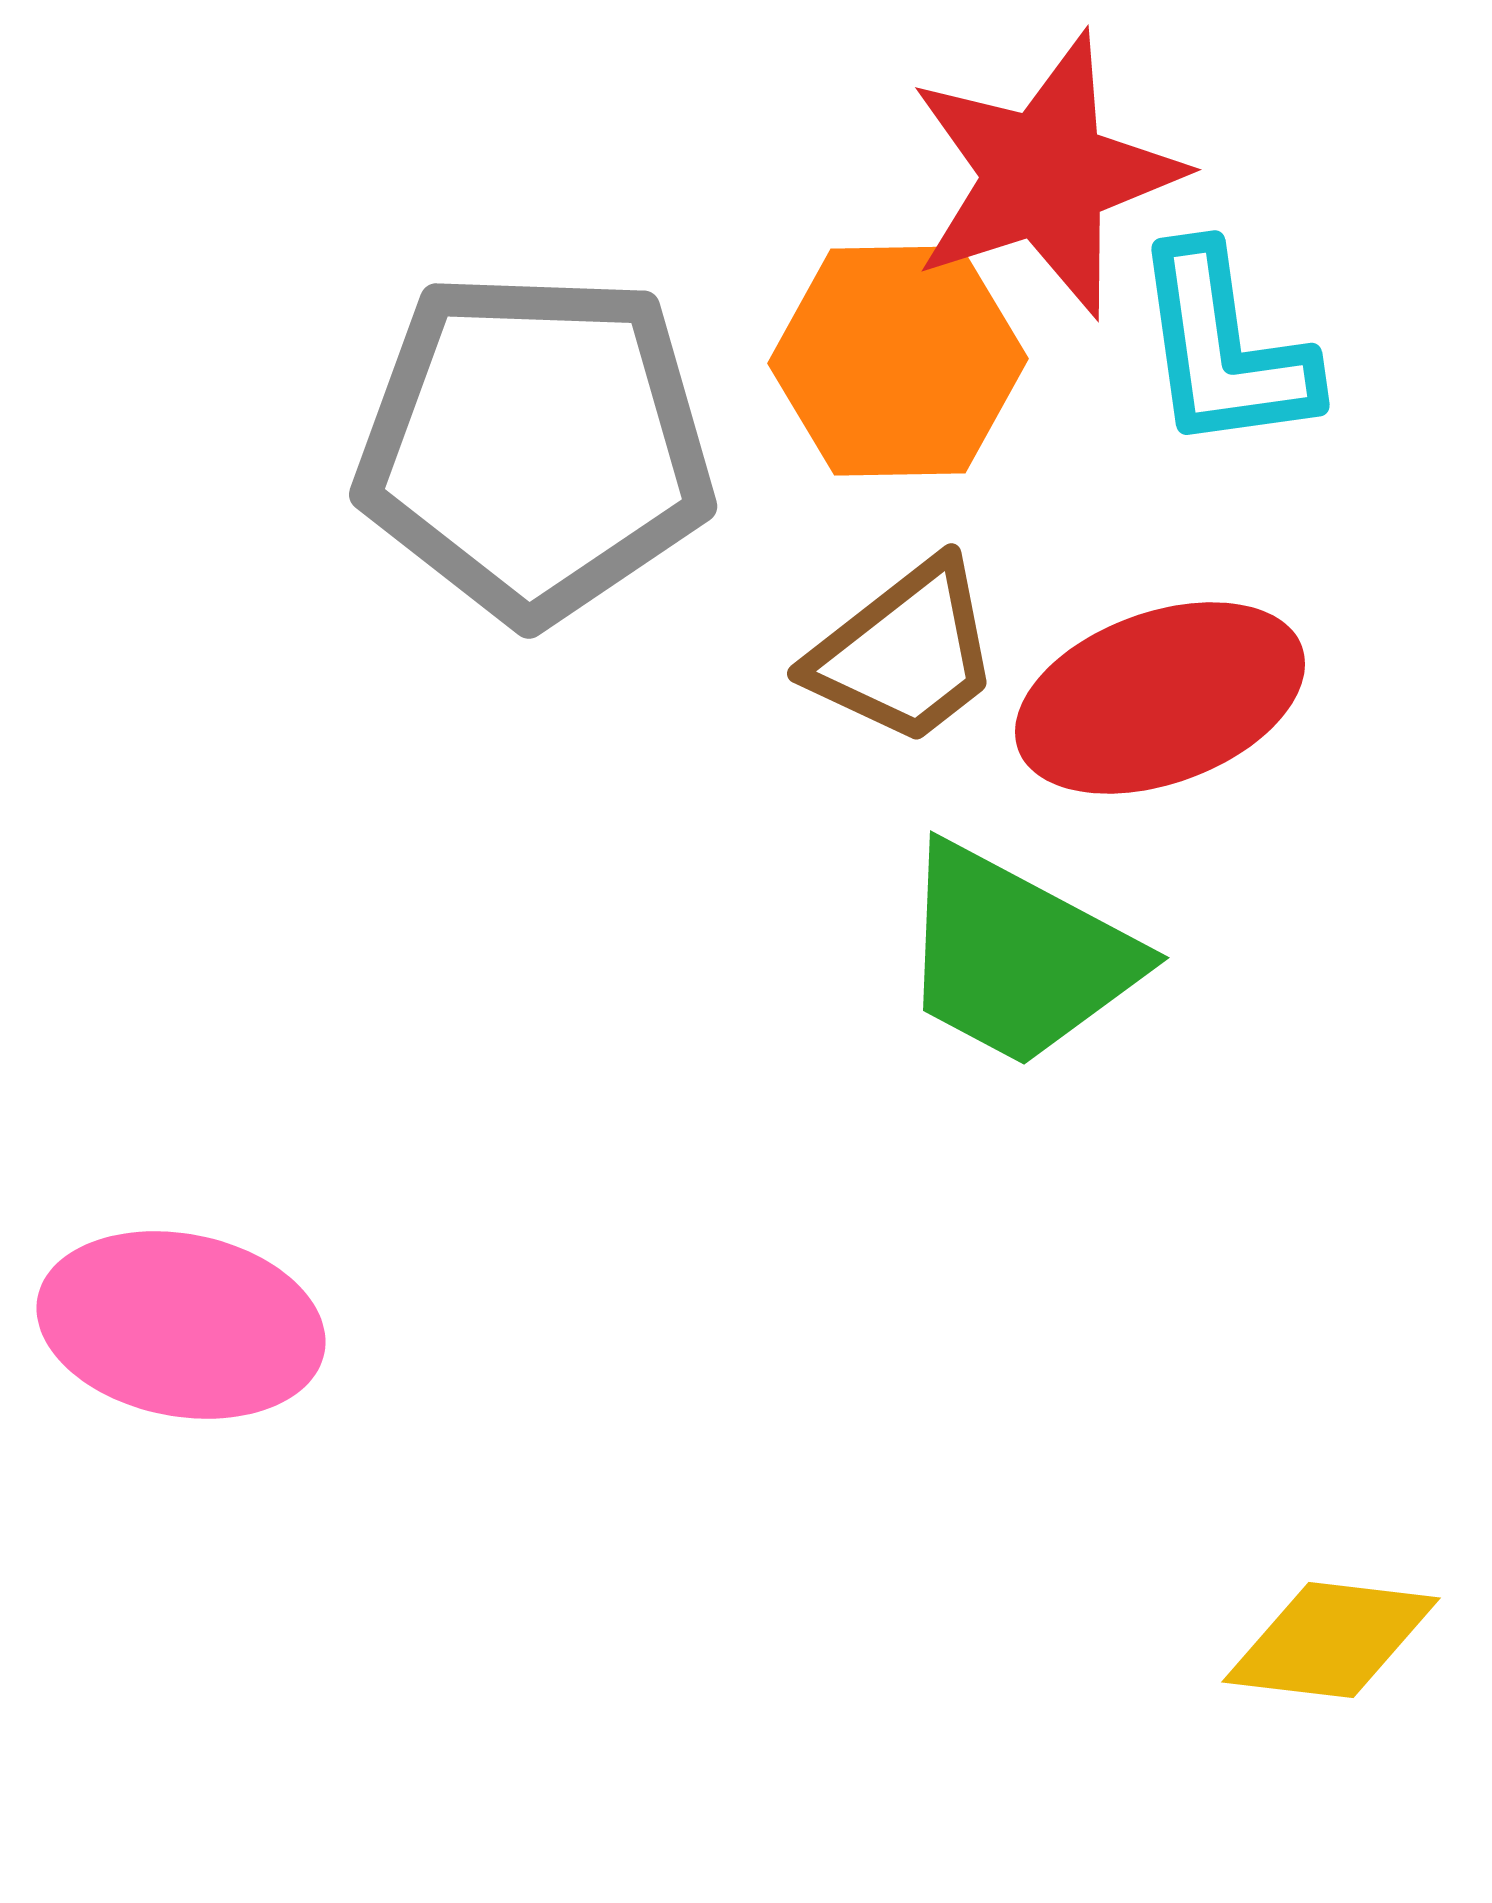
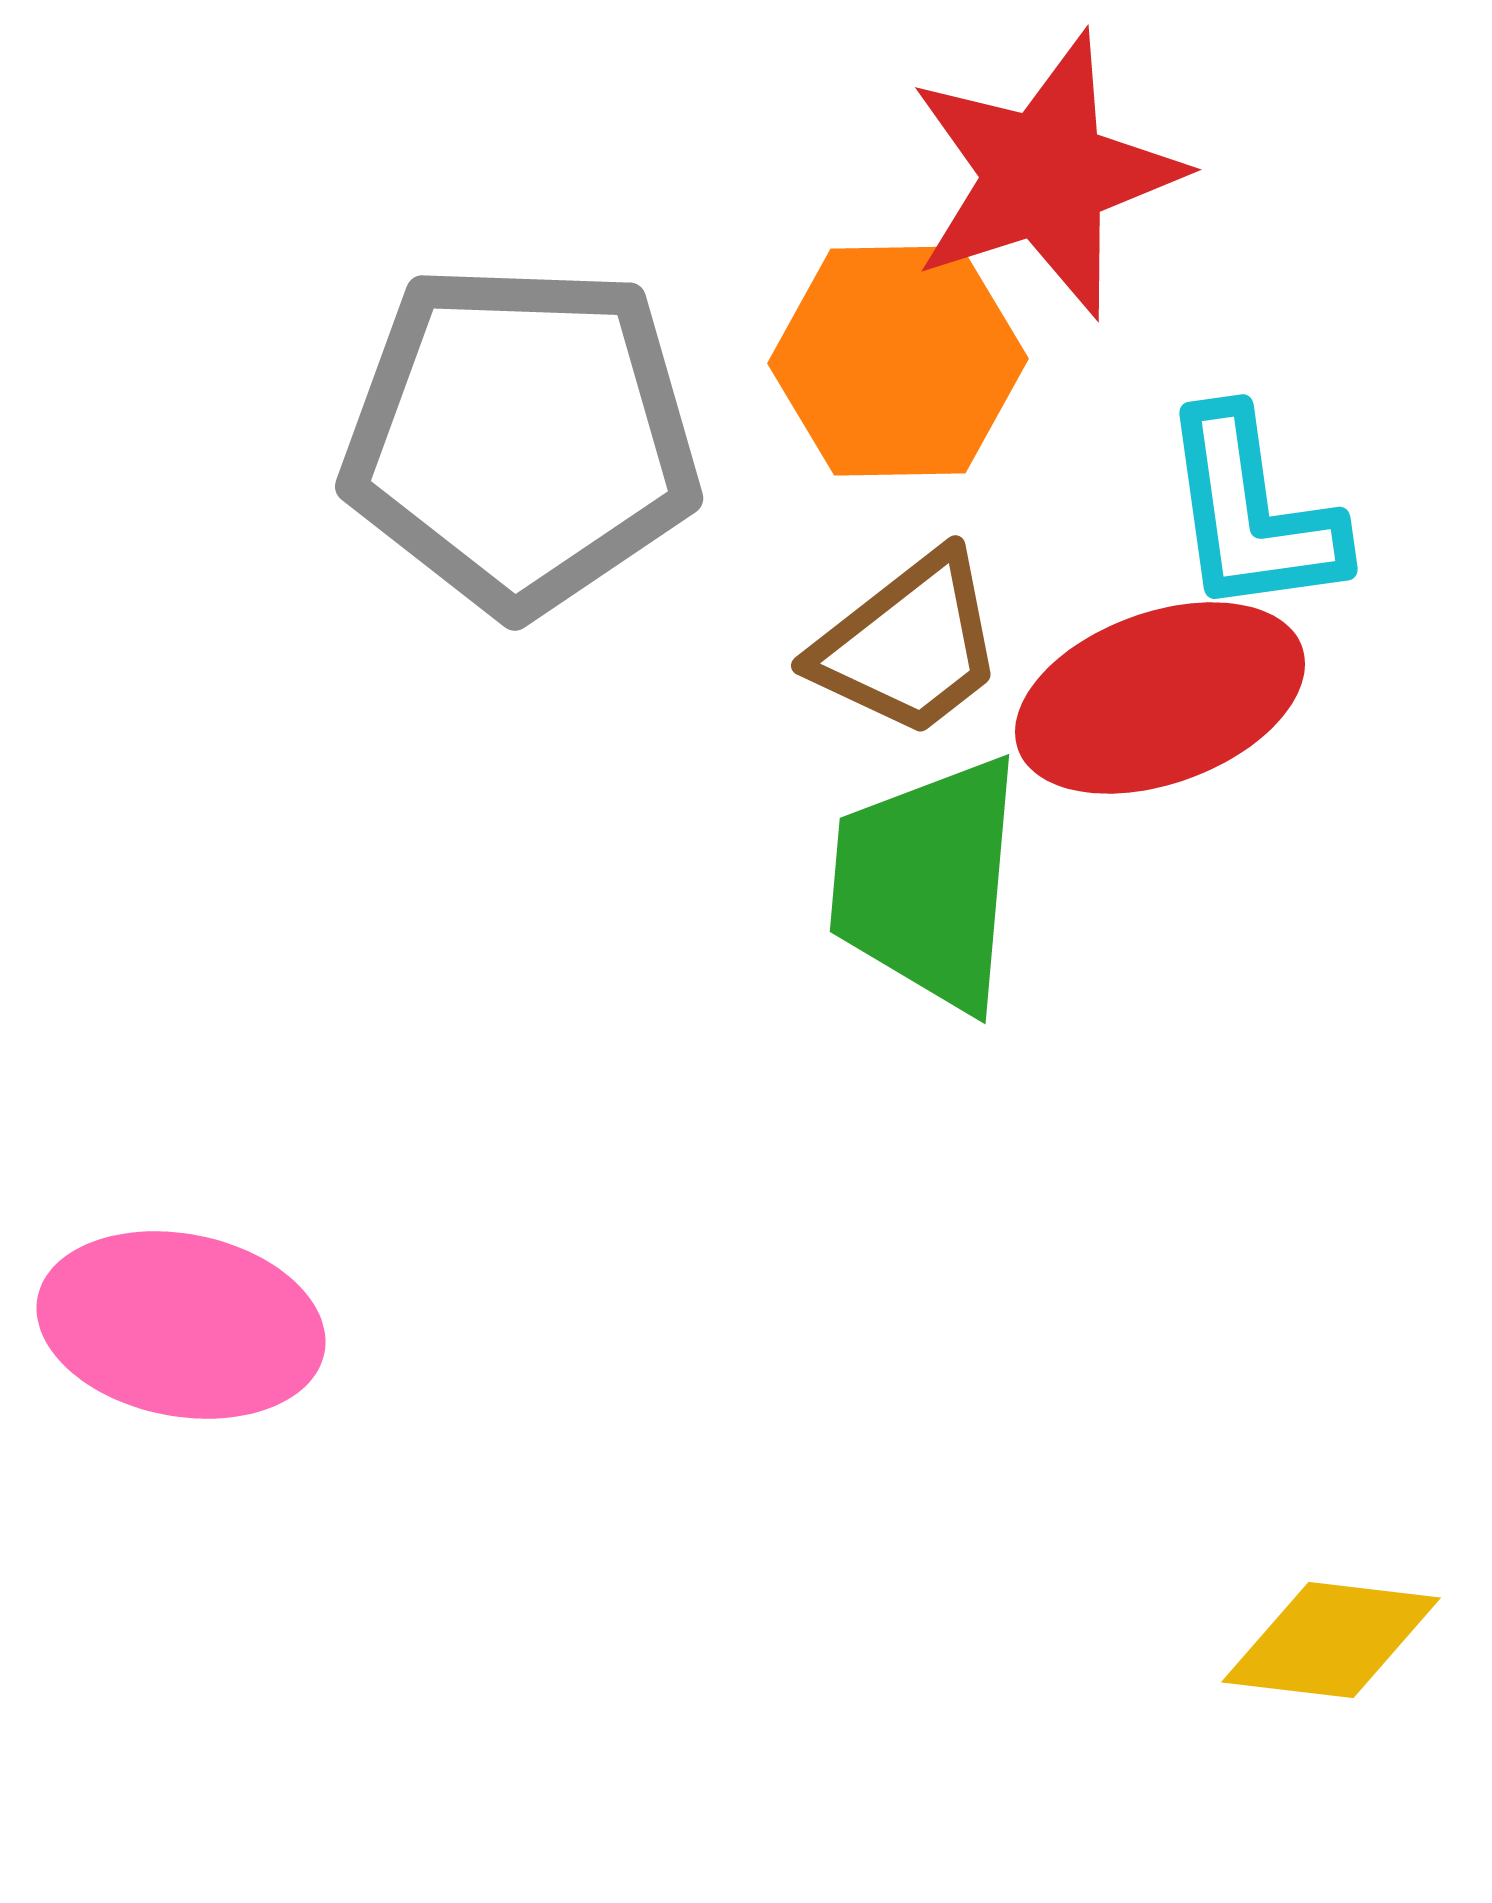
cyan L-shape: moved 28 px right, 164 px down
gray pentagon: moved 14 px left, 8 px up
brown trapezoid: moved 4 px right, 8 px up
green trapezoid: moved 90 px left, 73 px up; rotated 67 degrees clockwise
